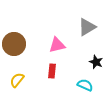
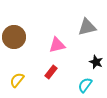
gray triangle: rotated 18 degrees clockwise
brown circle: moved 7 px up
red rectangle: moved 1 px left, 1 px down; rotated 32 degrees clockwise
cyan semicircle: rotated 77 degrees counterclockwise
